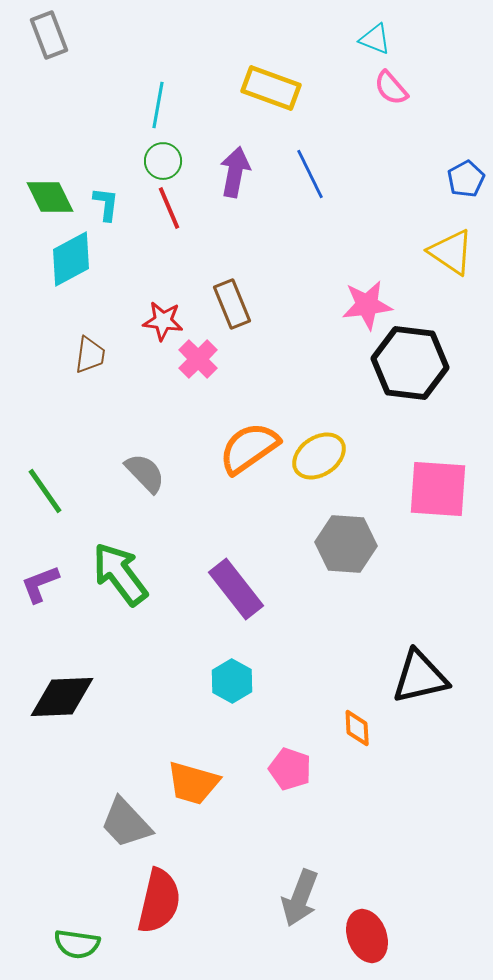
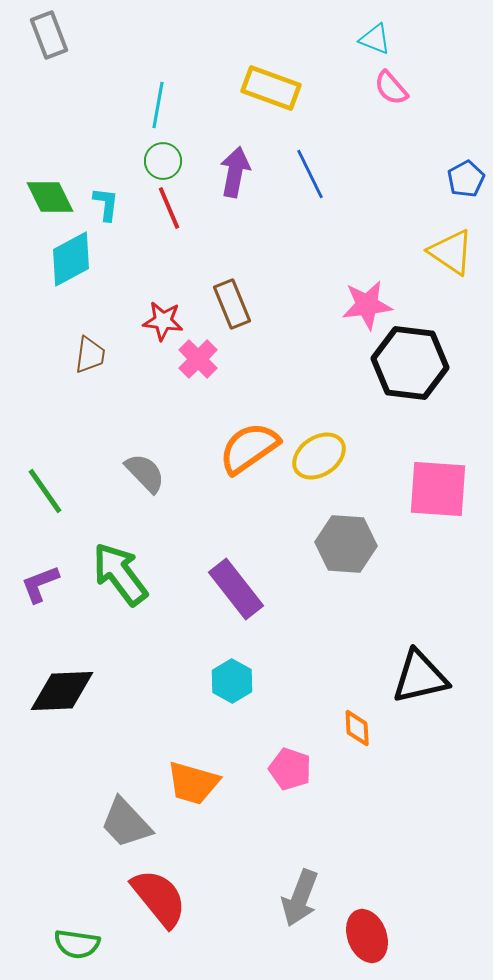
black diamond: moved 6 px up
red semicircle: moved 3 px up; rotated 52 degrees counterclockwise
